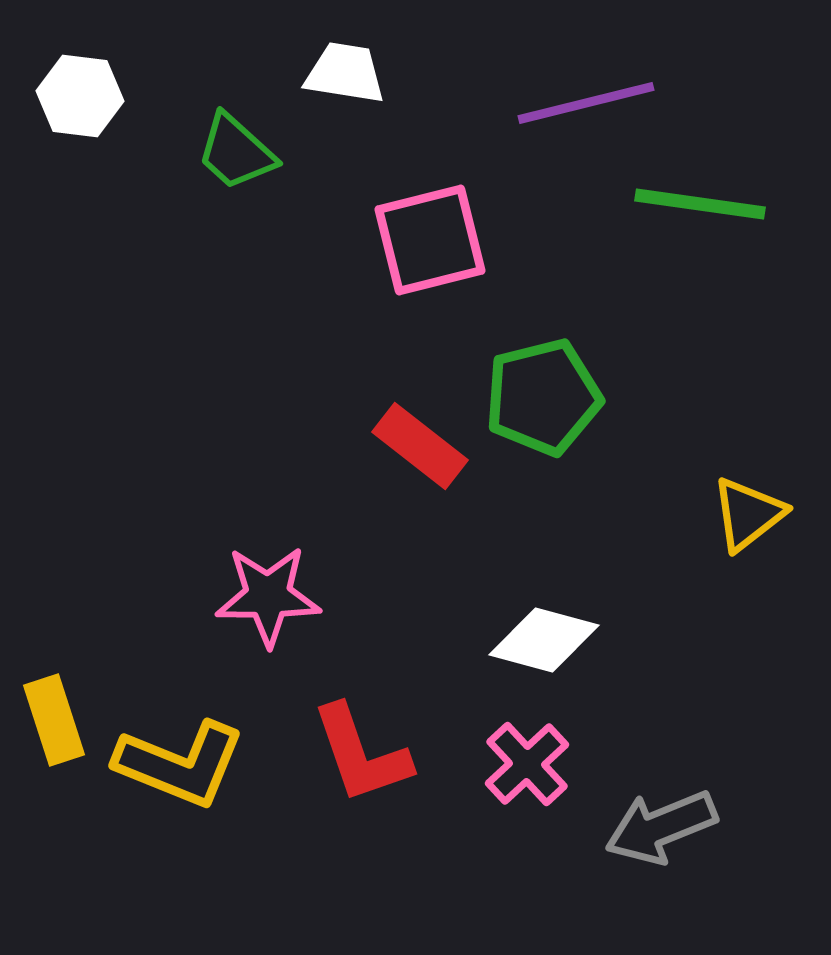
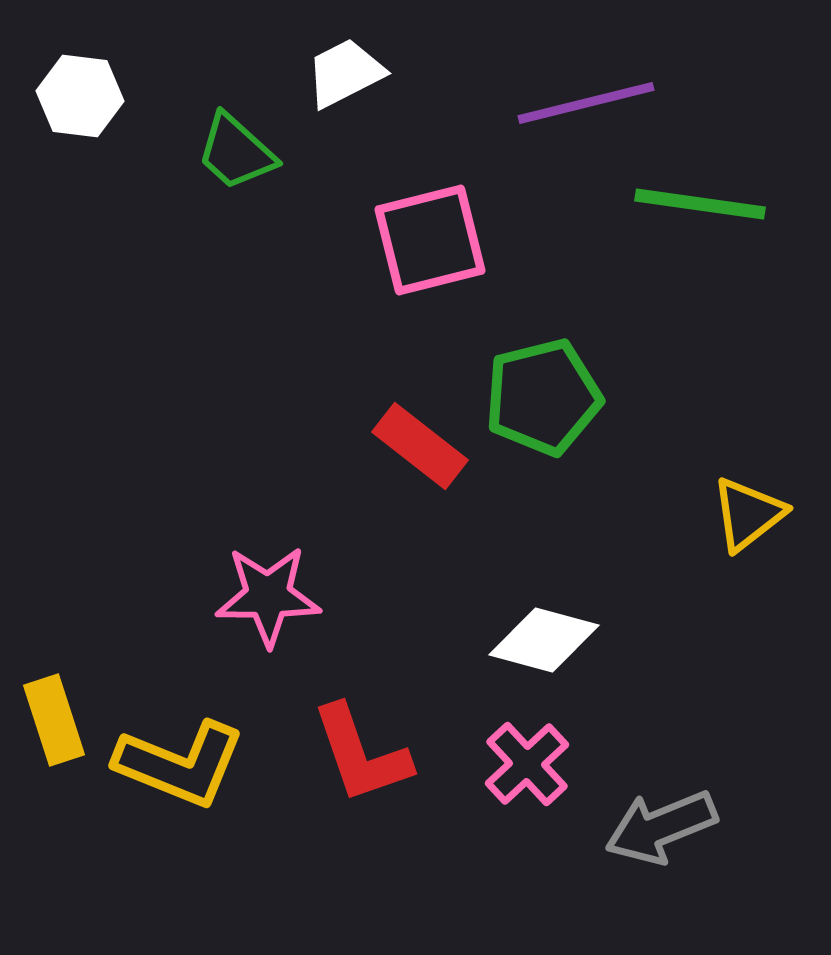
white trapezoid: rotated 36 degrees counterclockwise
